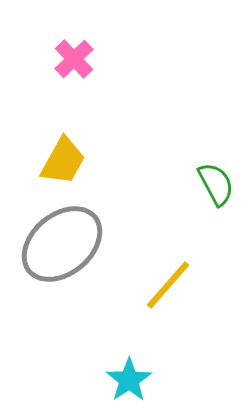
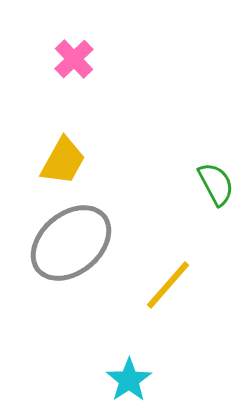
gray ellipse: moved 9 px right, 1 px up
